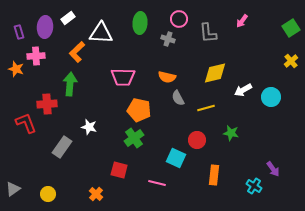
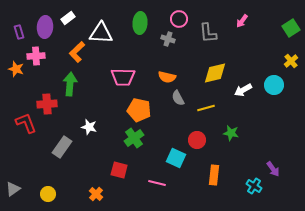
cyan circle: moved 3 px right, 12 px up
